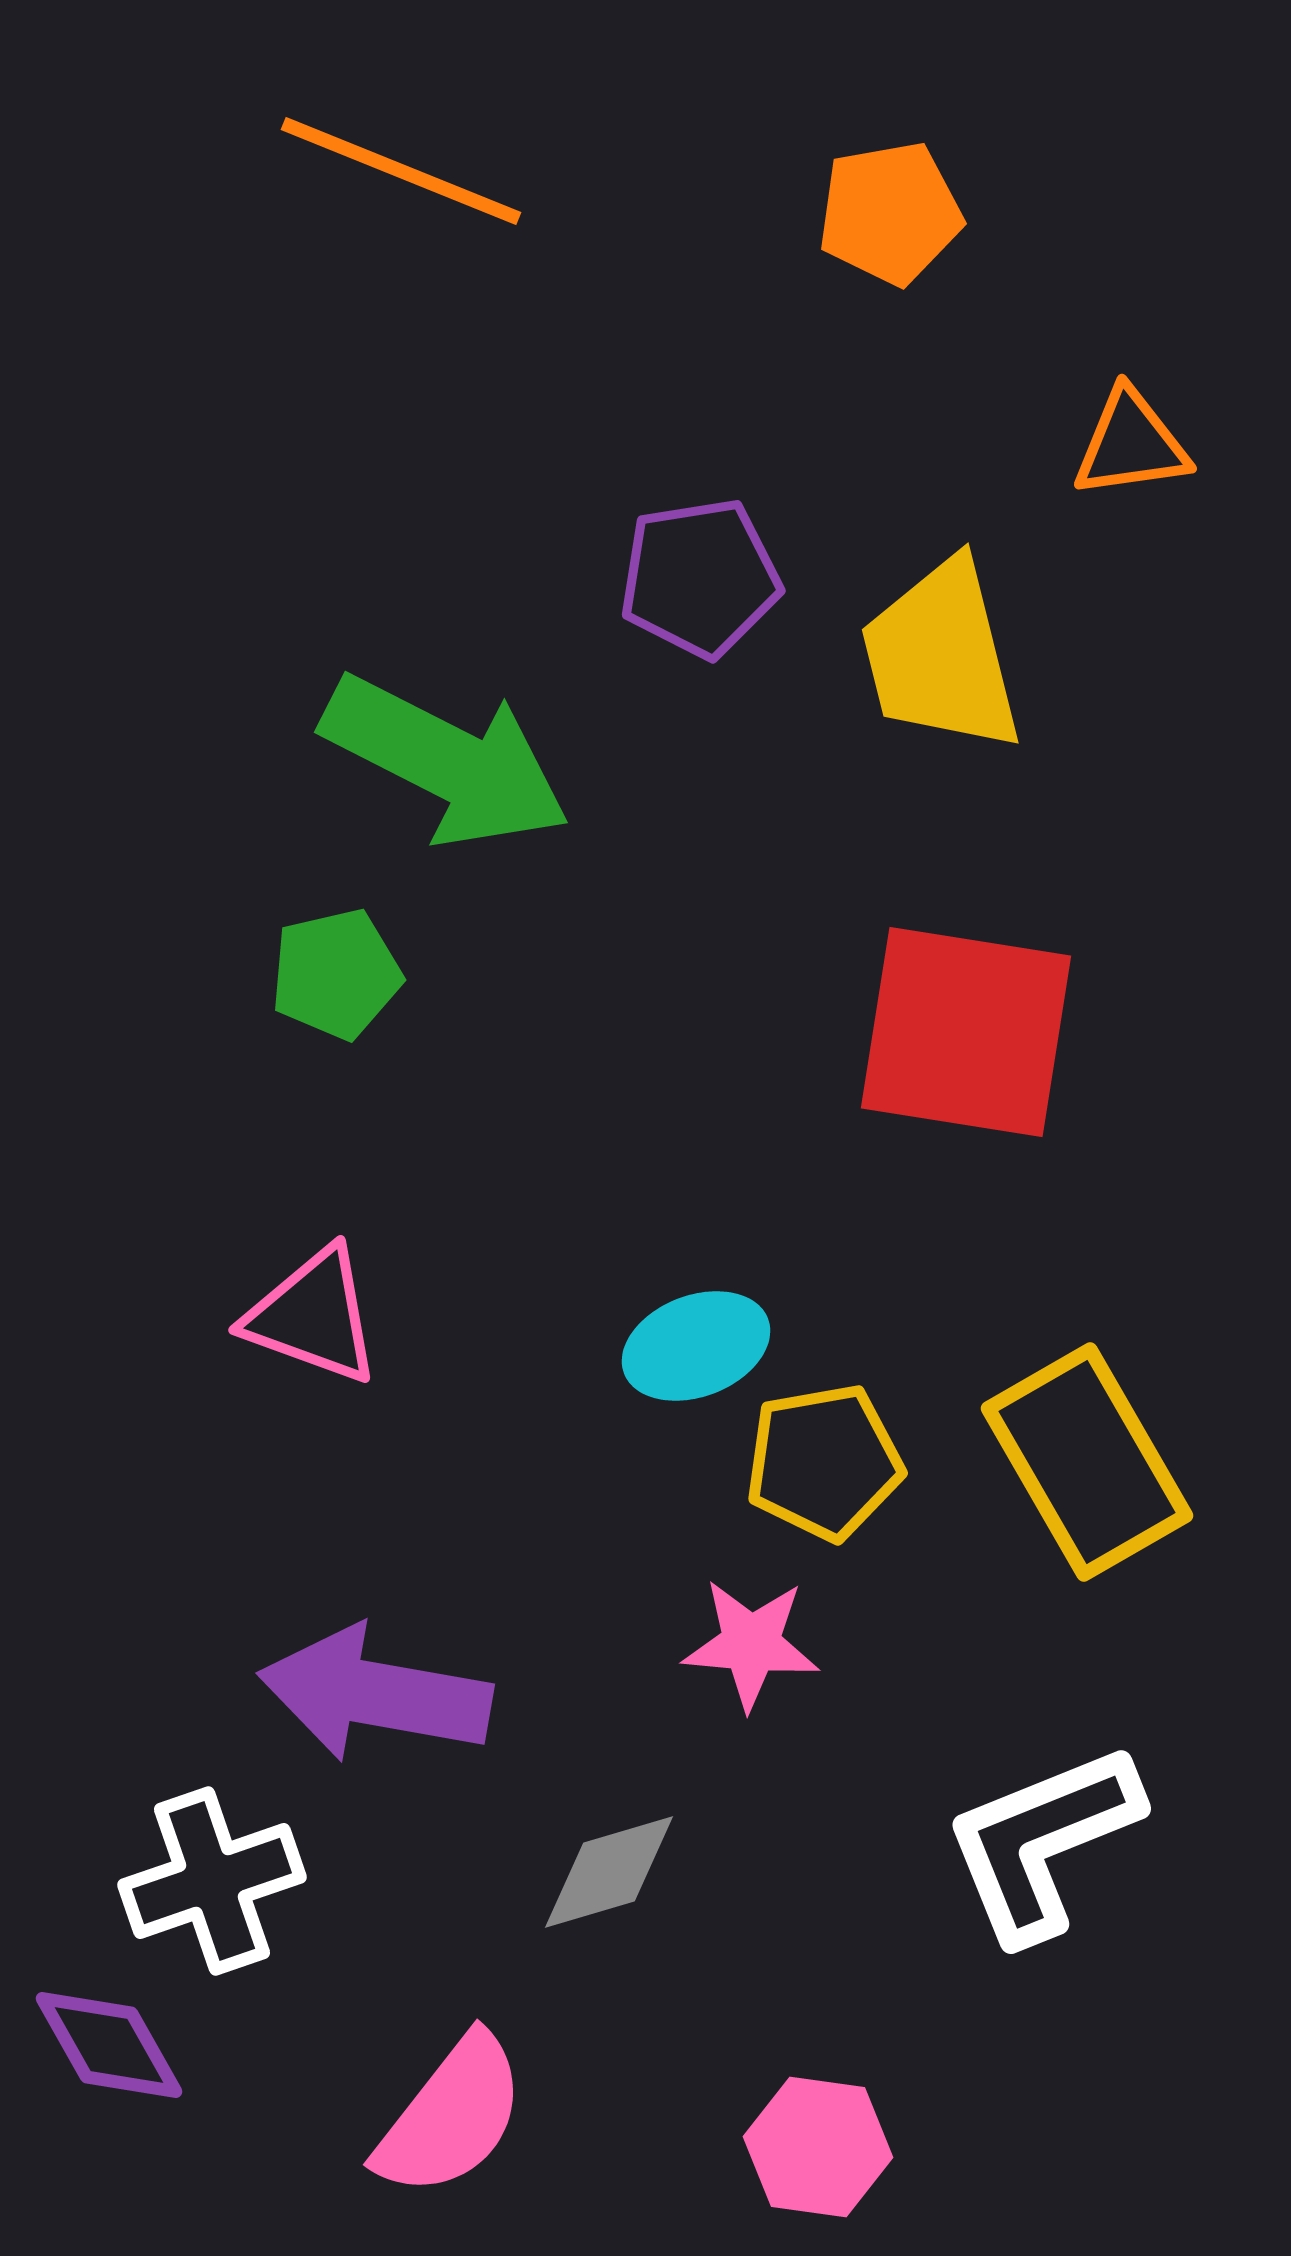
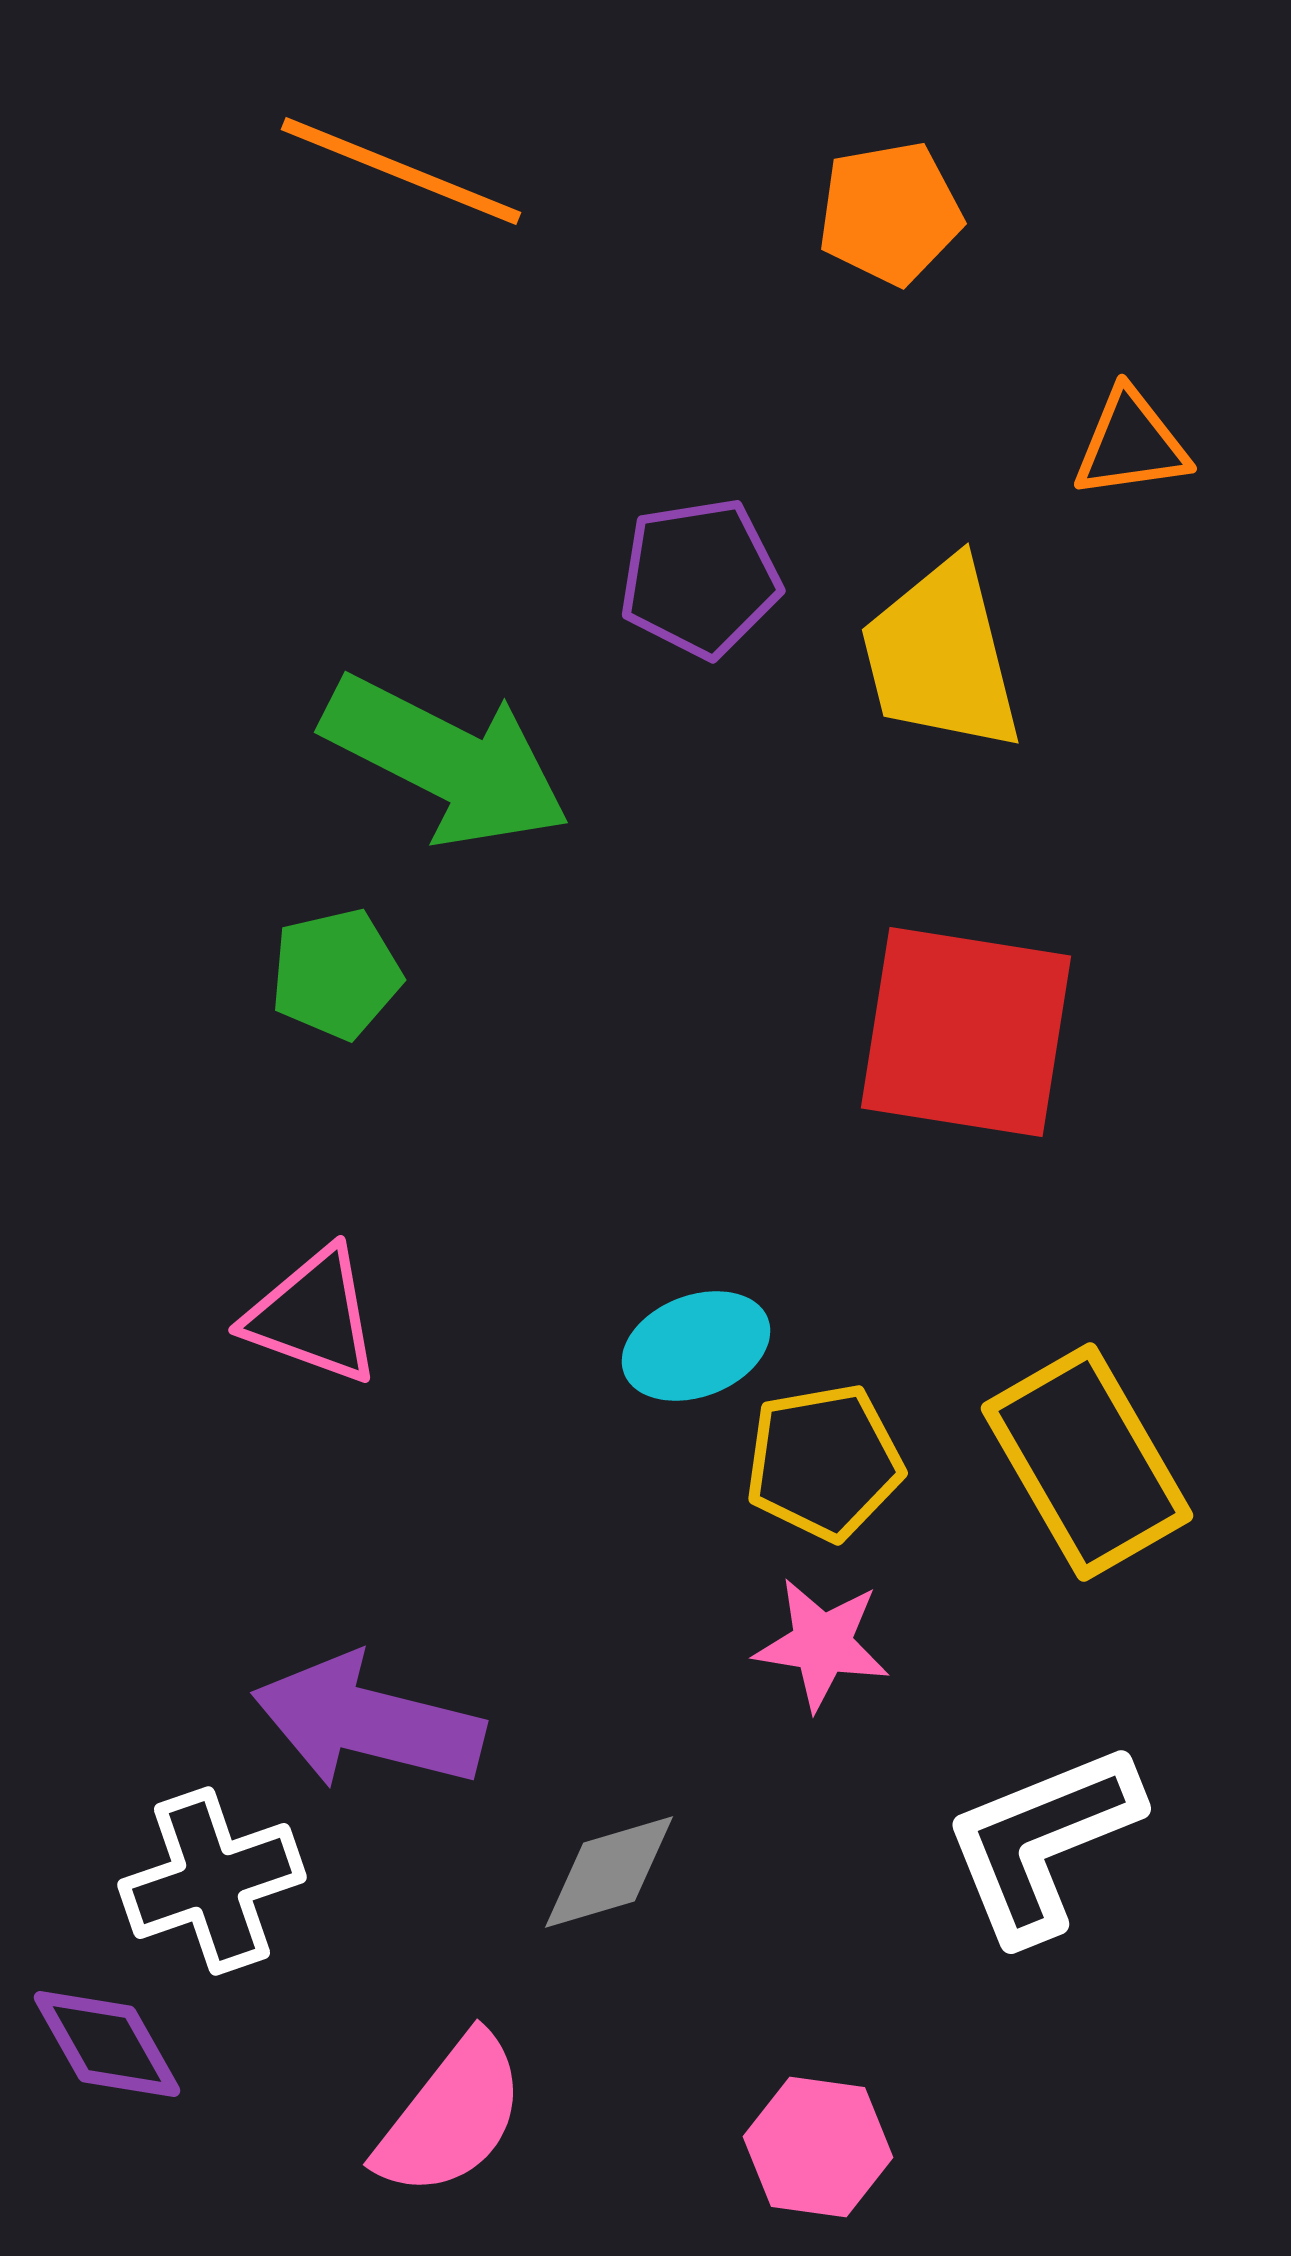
pink star: moved 71 px right; rotated 4 degrees clockwise
purple arrow: moved 7 px left, 28 px down; rotated 4 degrees clockwise
purple diamond: moved 2 px left, 1 px up
